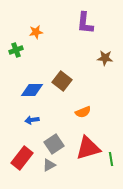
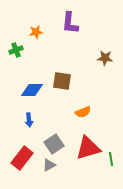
purple L-shape: moved 15 px left
brown square: rotated 30 degrees counterclockwise
blue arrow: moved 3 px left; rotated 88 degrees counterclockwise
